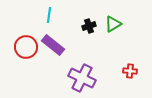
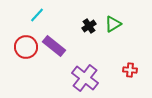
cyan line: moved 12 px left; rotated 35 degrees clockwise
black cross: rotated 16 degrees counterclockwise
purple rectangle: moved 1 px right, 1 px down
red cross: moved 1 px up
purple cross: moved 3 px right; rotated 12 degrees clockwise
